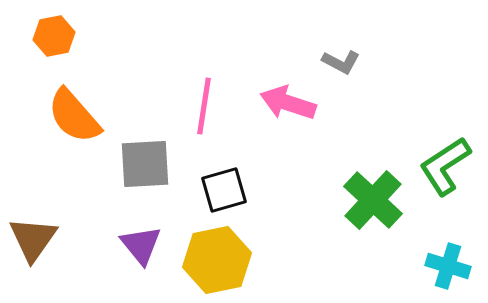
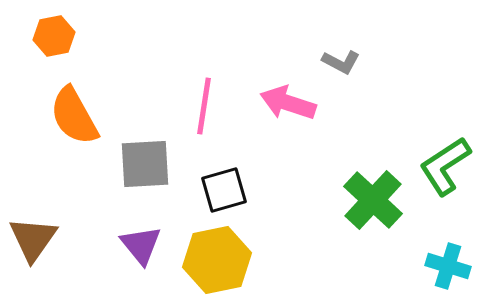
orange semicircle: rotated 12 degrees clockwise
